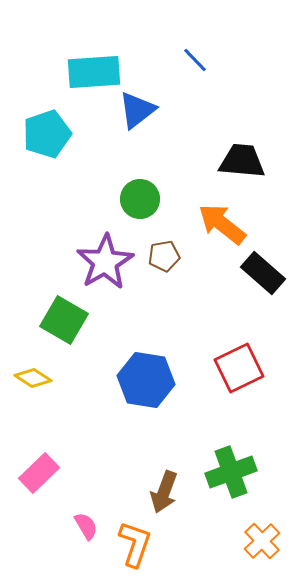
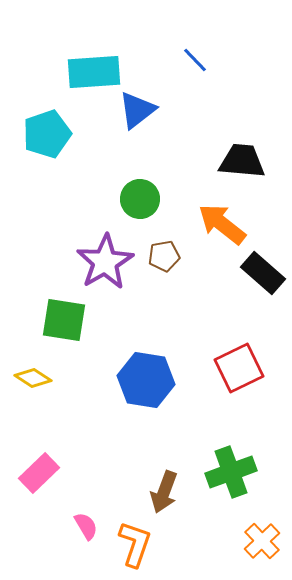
green square: rotated 21 degrees counterclockwise
